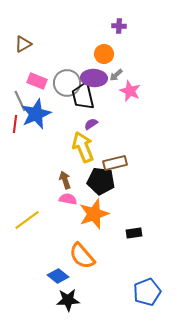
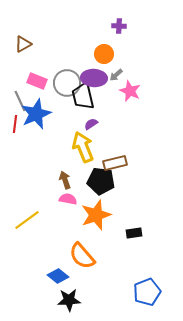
orange star: moved 2 px right, 1 px down
black star: moved 1 px right
